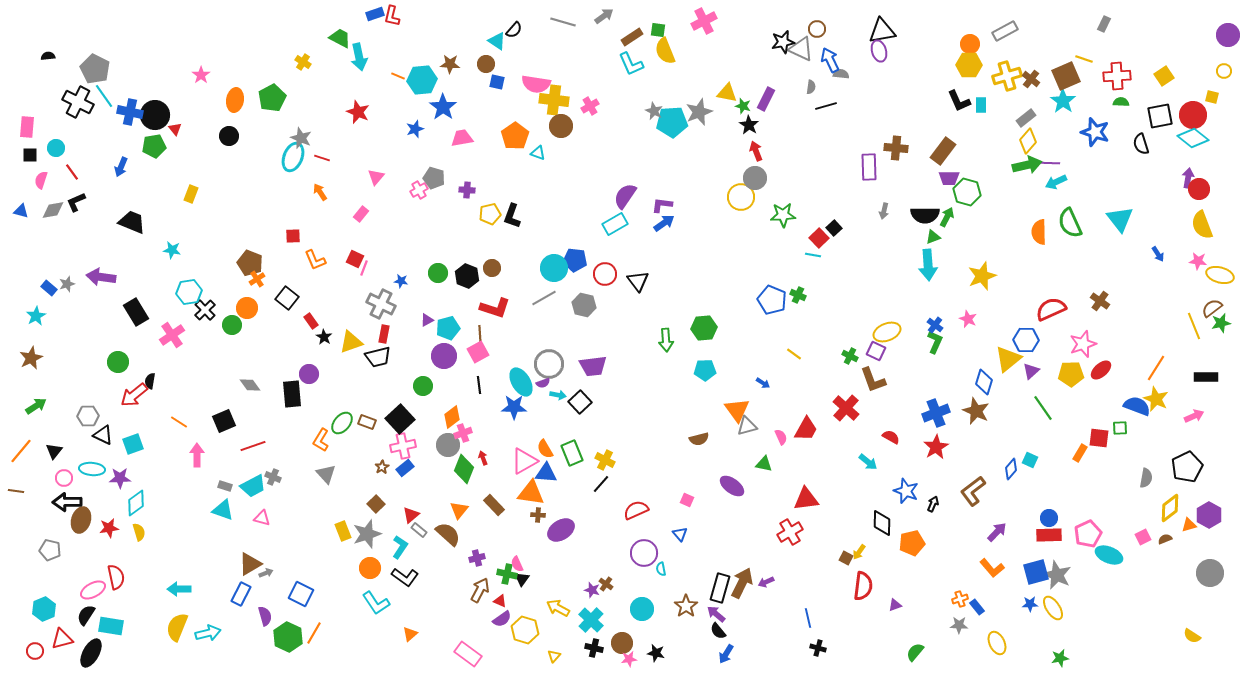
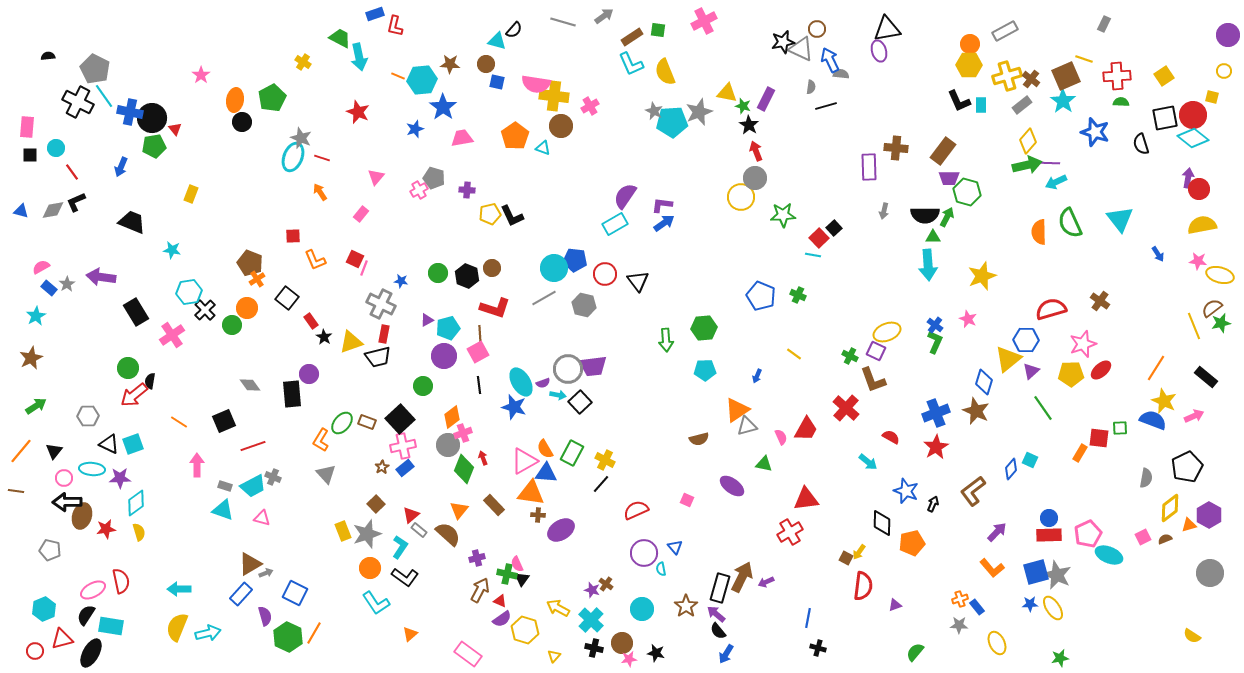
red L-shape at (392, 16): moved 3 px right, 10 px down
black triangle at (882, 31): moved 5 px right, 2 px up
cyan triangle at (497, 41): rotated 18 degrees counterclockwise
yellow semicircle at (665, 51): moved 21 px down
yellow cross at (554, 100): moved 4 px up
black circle at (155, 115): moved 3 px left, 3 px down
black square at (1160, 116): moved 5 px right, 2 px down
gray rectangle at (1026, 118): moved 4 px left, 13 px up
black circle at (229, 136): moved 13 px right, 14 px up
cyan triangle at (538, 153): moved 5 px right, 5 px up
pink semicircle at (41, 180): moved 87 px down; rotated 42 degrees clockwise
black L-shape at (512, 216): rotated 45 degrees counterclockwise
yellow semicircle at (1202, 225): rotated 100 degrees clockwise
green triangle at (933, 237): rotated 21 degrees clockwise
gray star at (67, 284): rotated 14 degrees counterclockwise
blue pentagon at (772, 300): moved 11 px left, 4 px up
red semicircle at (1051, 309): rotated 8 degrees clockwise
green circle at (118, 362): moved 10 px right, 6 px down
gray circle at (549, 364): moved 19 px right, 5 px down
black rectangle at (1206, 377): rotated 40 degrees clockwise
blue arrow at (763, 383): moved 6 px left, 7 px up; rotated 80 degrees clockwise
yellow star at (1156, 399): moved 8 px right, 2 px down
blue semicircle at (1137, 406): moved 16 px right, 14 px down
blue star at (514, 407): rotated 15 degrees clockwise
orange triangle at (737, 410): rotated 32 degrees clockwise
black triangle at (103, 435): moved 6 px right, 9 px down
green rectangle at (572, 453): rotated 50 degrees clockwise
pink arrow at (197, 455): moved 10 px down
brown ellipse at (81, 520): moved 1 px right, 4 px up
red star at (109, 528): moved 3 px left, 1 px down
blue triangle at (680, 534): moved 5 px left, 13 px down
red semicircle at (116, 577): moved 5 px right, 4 px down
brown arrow at (742, 583): moved 6 px up
blue rectangle at (241, 594): rotated 15 degrees clockwise
blue square at (301, 594): moved 6 px left, 1 px up
blue line at (808, 618): rotated 24 degrees clockwise
